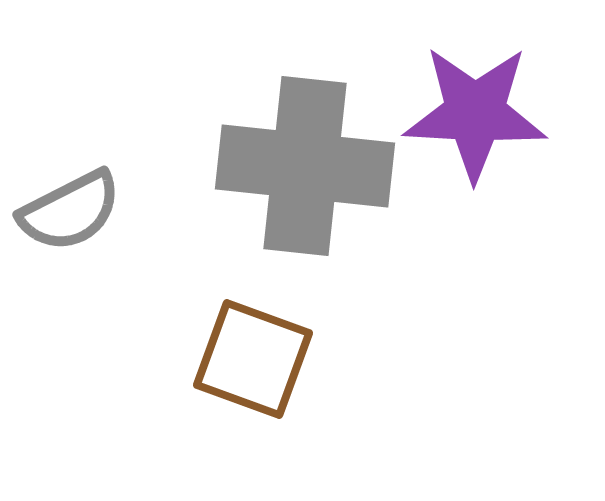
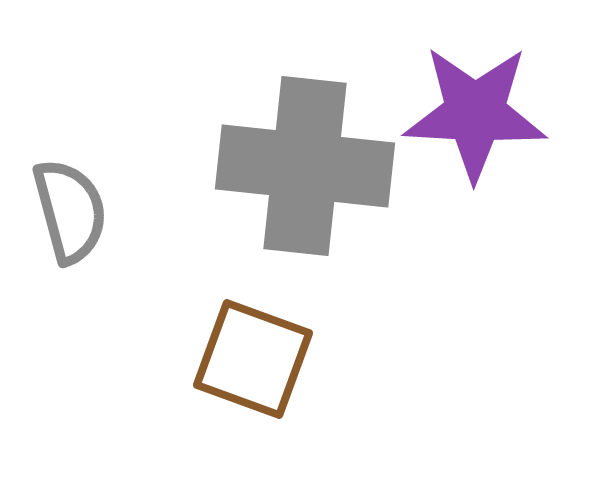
gray semicircle: rotated 78 degrees counterclockwise
